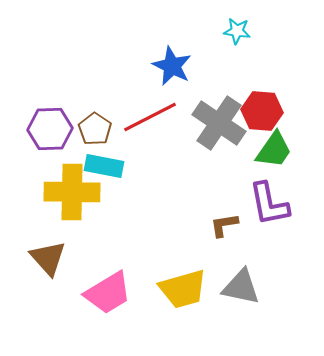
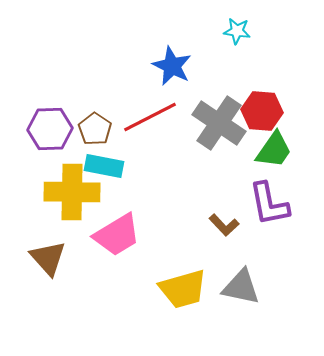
brown L-shape: rotated 124 degrees counterclockwise
pink trapezoid: moved 9 px right, 58 px up
